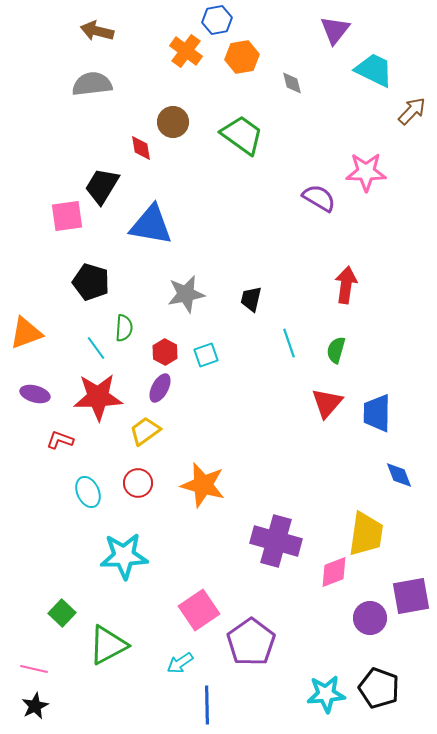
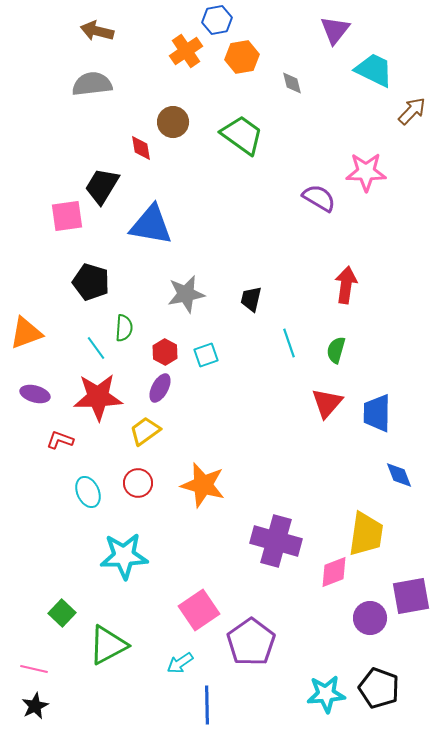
orange cross at (186, 51): rotated 20 degrees clockwise
